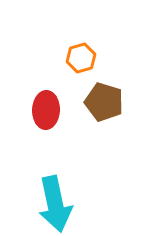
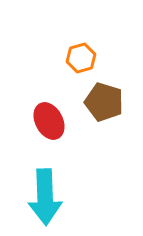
red ellipse: moved 3 px right, 11 px down; rotated 30 degrees counterclockwise
cyan arrow: moved 10 px left, 7 px up; rotated 10 degrees clockwise
